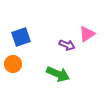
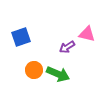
pink triangle: rotated 48 degrees clockwise
purple arrow: moved 2 px down; rotated 126 degrees clockwise
orange circle: moved 21 px right, 6 px down
